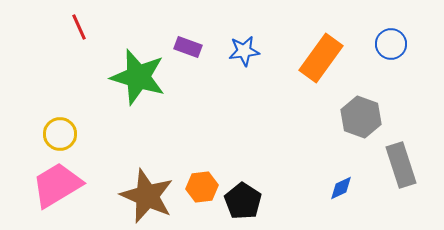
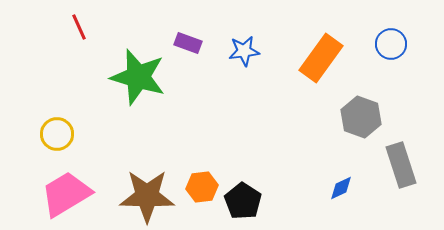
purple rectangle: moved 4 px up
yellow circle: moved 3 px left
pink trapezoid: moved 9 px right, 9 px down
brown star: rotated 22 degrees counterclockwise
